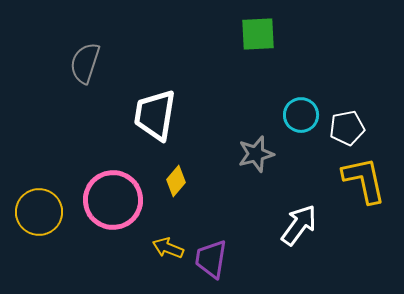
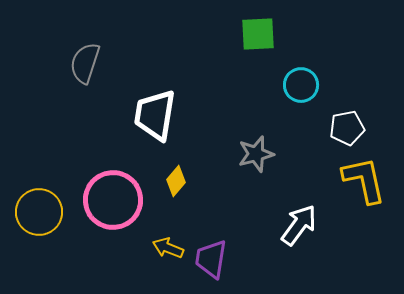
cyan circle: moved 30 px up
